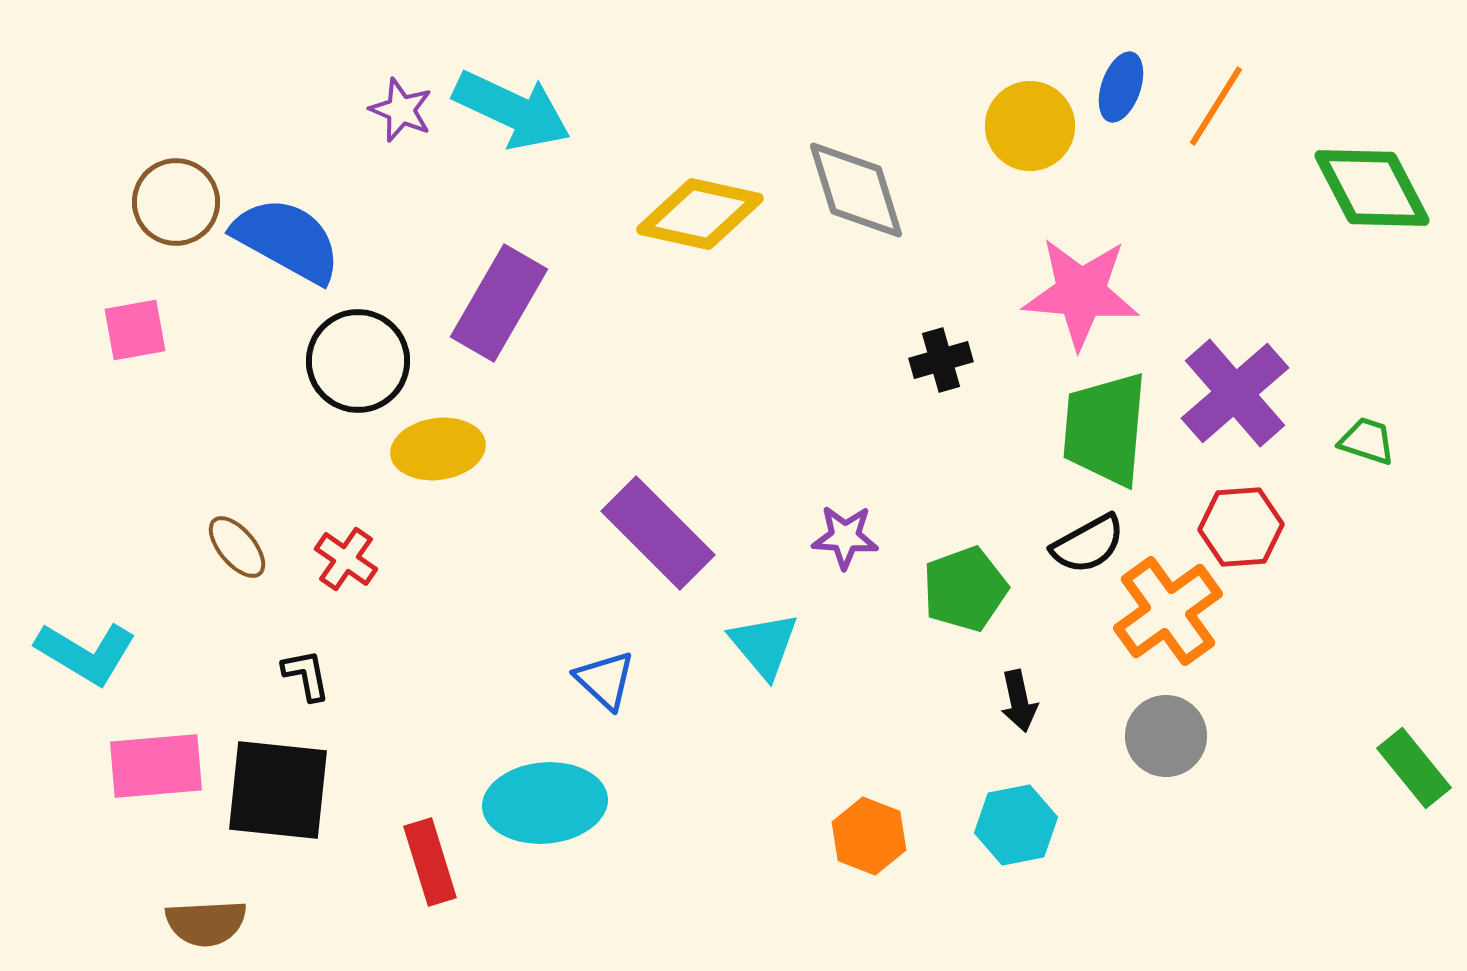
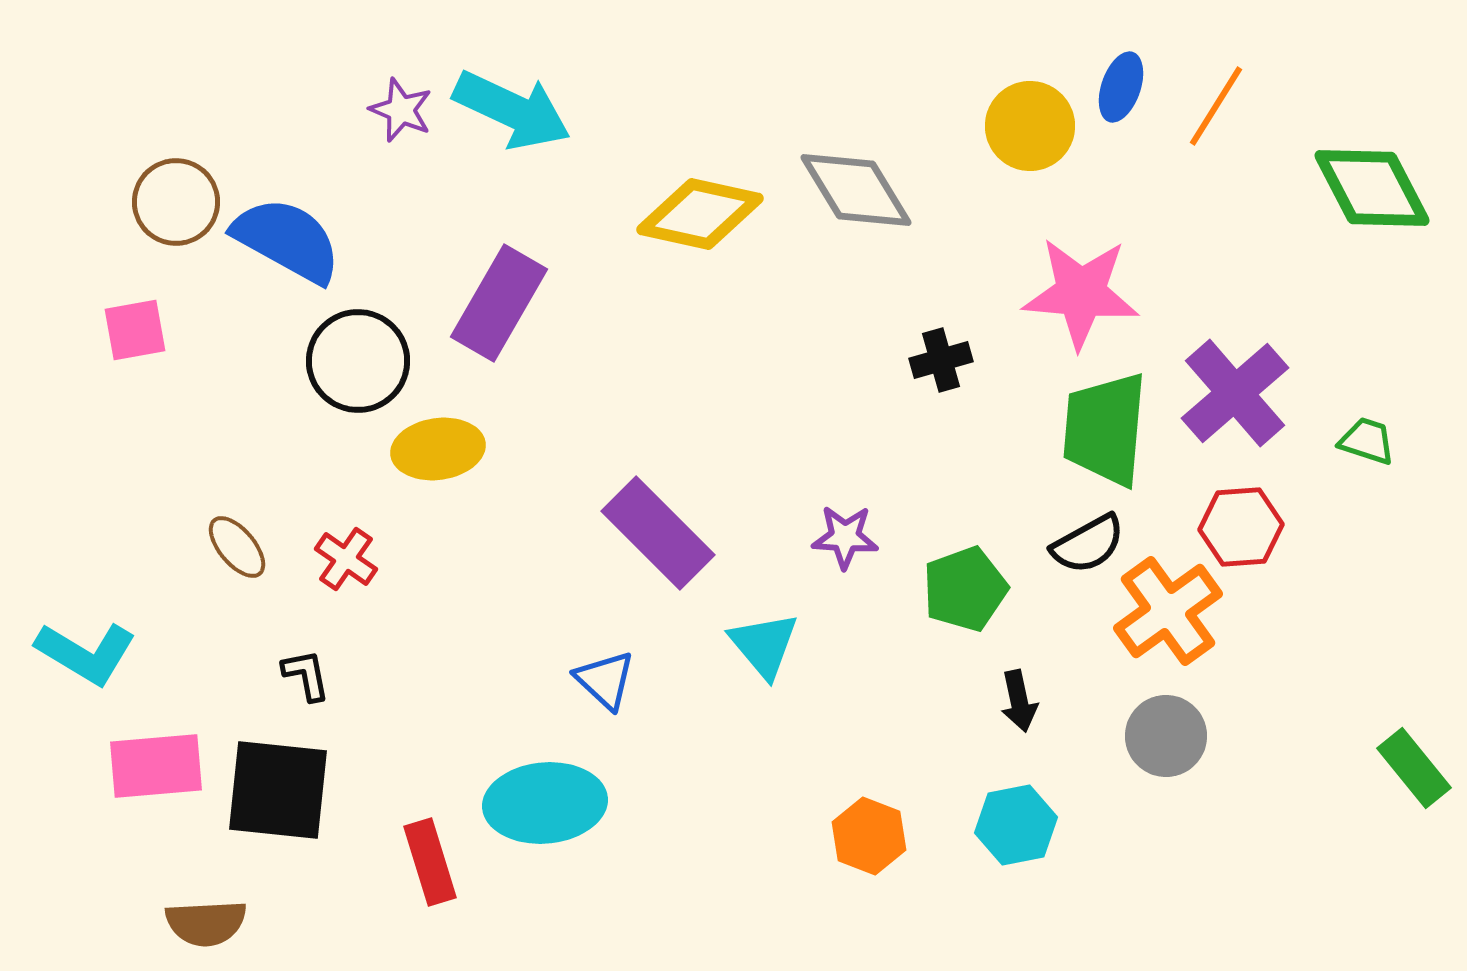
gray diamond at (856, 190): rotated 14 degrees counterclockwise
